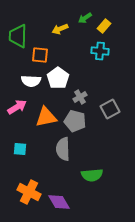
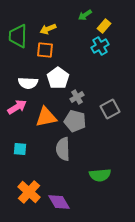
green arrow: moved 3 px up
yellow arrow: moved 12 px left
cyan cross: moved 5 px up; rotated 36 degrees counterclockwise
orange square: moved 5 px right, 5 px up
white semicircle: moved 3 px left, 2 px down
gray cross: moved 3 px left
green semicircle: moved 8 px right
orange cross: rotated 15 degrees clockwise
